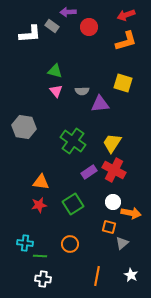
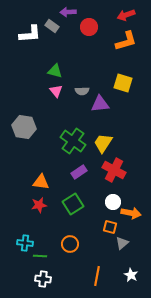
yellow trapezoid: moved 9 px left
purple rectangle: moved 10 px left
orange square: moved 1 px right
